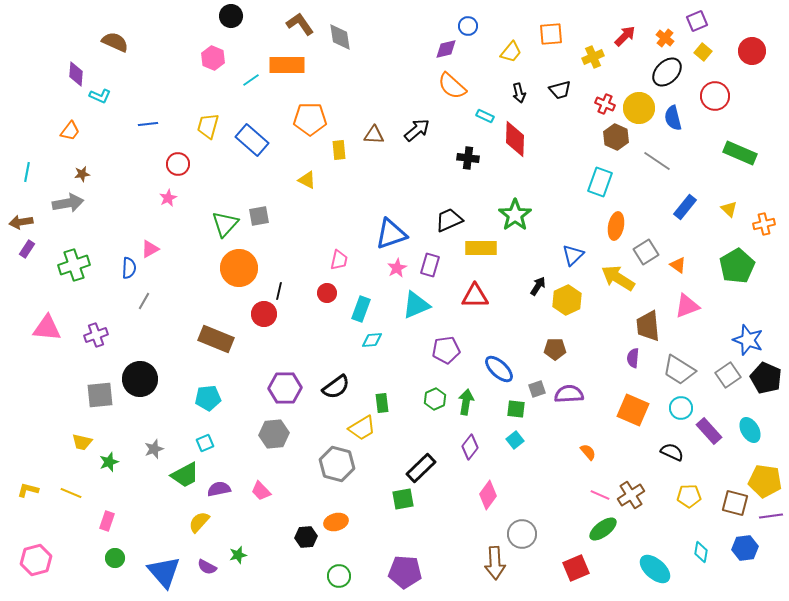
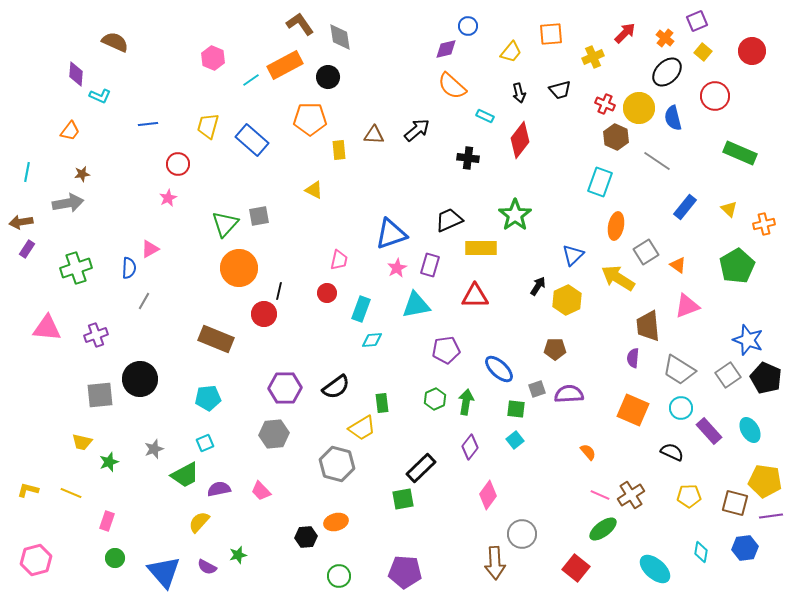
black circle at (231, 16): moved 97 px right, 61 px down
red arrow at (625, 36): moved 3 px up
orange rectangle at (287, 65): moved 2 px left; rotated 28 degrees counterclockwise
red diamond at (515, 139): moved 5 px right, 1 px down; rotated 36 degrees clockwise
yellow triangle at (307, 180): moved 7 px right, 10 px down
green cross at (74, 265): moved 2 px right, 3 px down
cyan triangle at (416, 305): rotated 12 degrees clockwise
red square at (576, 568): rotated 28 degrees counterclockwise
